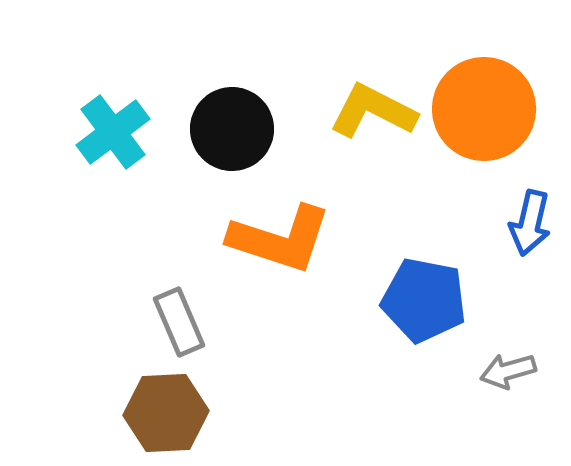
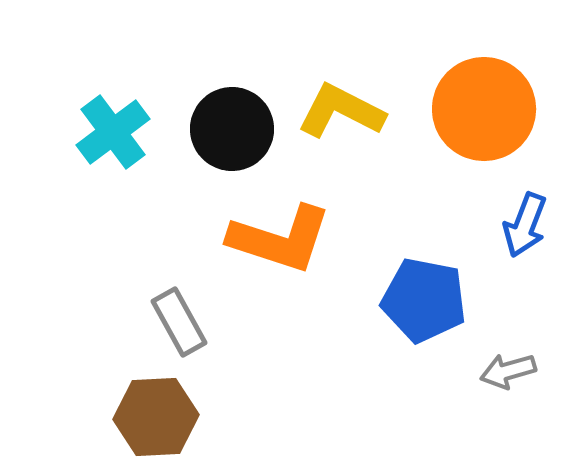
yellow L-shape: moved 32 px left
blue arrow: moved 5 px left, 2 px down; rotated 8 degrees clockwise
gray rectangle: rotated 6 degrees counterclockwise
brown hexagon: moved 10 px left, 4 px down
